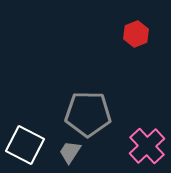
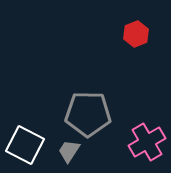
pink cross: moved 4 px up; rotated 12 degrees clockwise
gray trapezoid: moved 1 px left, 1 px up
